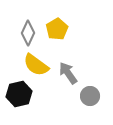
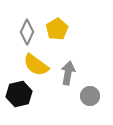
gray diamond: moved 1 px left, 1 px up
gray arrow: rotated 45 degrees clockwise
